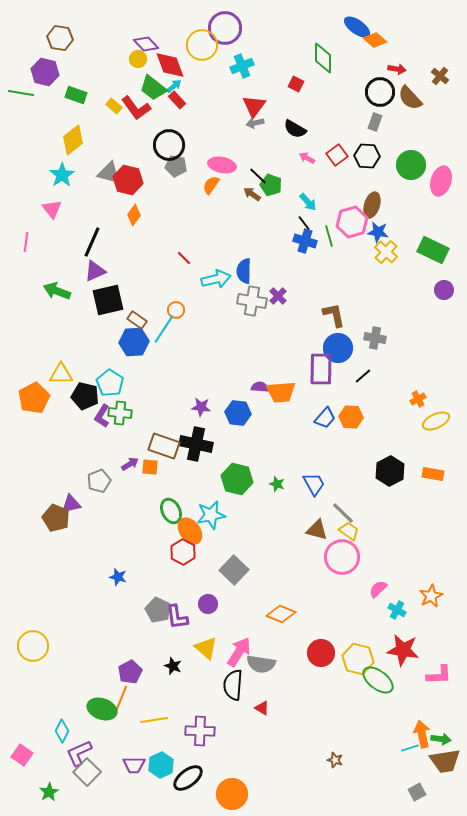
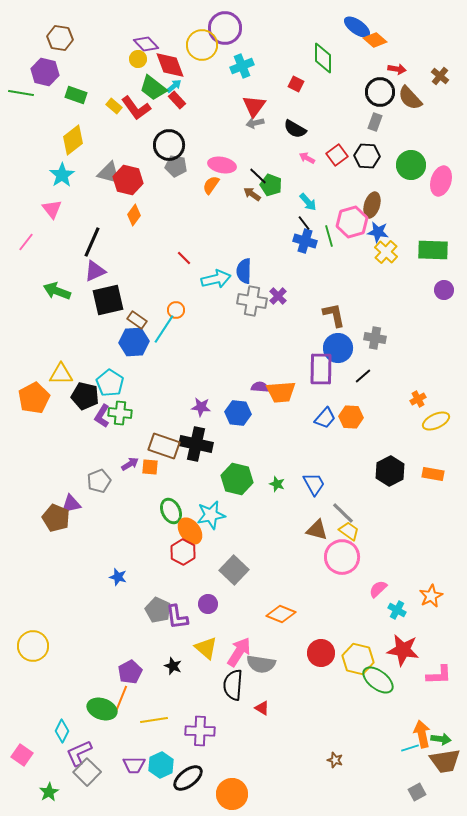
pink line at (26, 242): rotated 30 degrees clockwise
green rectangle at (433, 250): rotated 24 degrees counterclockwise
